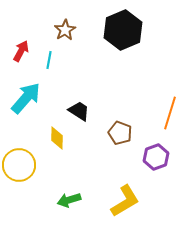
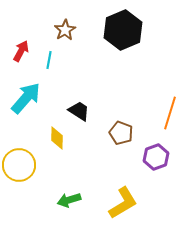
brown pentagon: moved 1 px right
yellow L-shape: moved 2 px left, 2 px down
